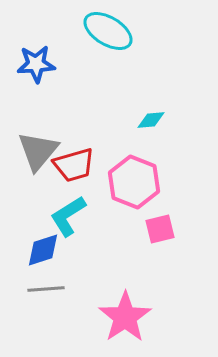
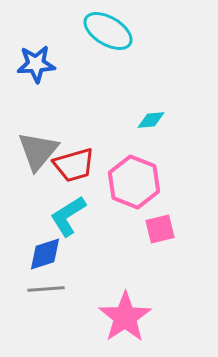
blue diamond: moved 2 px right, 4 px down
